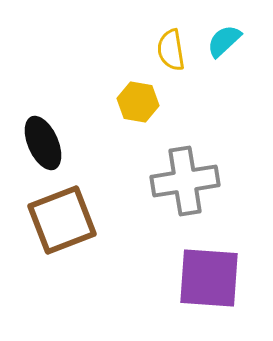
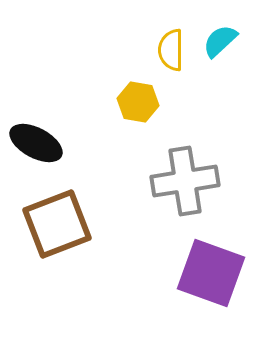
cyan semicircle: moved 4 px left
yellow semicircle: rotated 9 degrees clockwise
black ellipse: moved 7 px left; rotated 38 degrees counterclockwise
brown square: moved 5 px left, 4 px down
purple square: moved 2 px right, 5 px up; rotated 16 degrees clockwise
